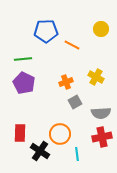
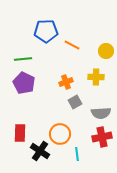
yellow circle: moved 5 px right, 22 px down
yellow cross: rotated 28 degrees counterclockwise
